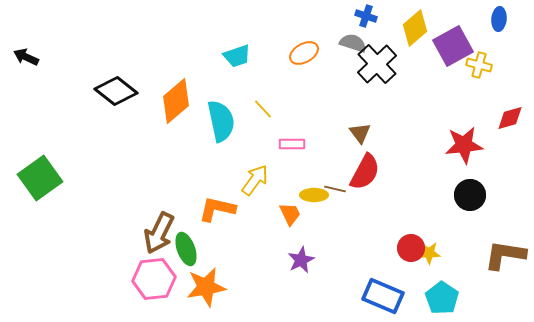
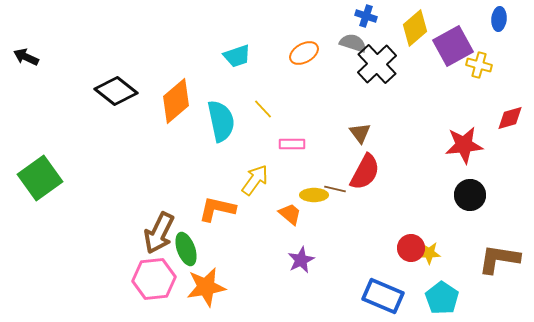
orange trapezoid: rotated 25 degrees counterclockwise
brown L-shape: moved 6 px left, 4 px down
